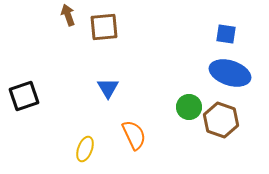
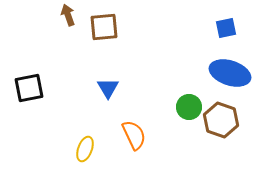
blue square: moved 6 px up; rotated 20 degrees counterclockwise
black square: moved 5 px right, 8 px up; rotated 8 degrees clockwise
